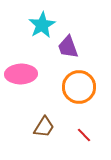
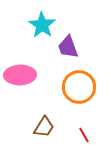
cyan star: rotated 8 degrees counterclockwise
pink ellipse: moved 1 px left, 1 px down
red line: rotated 14 degrees clockwise
